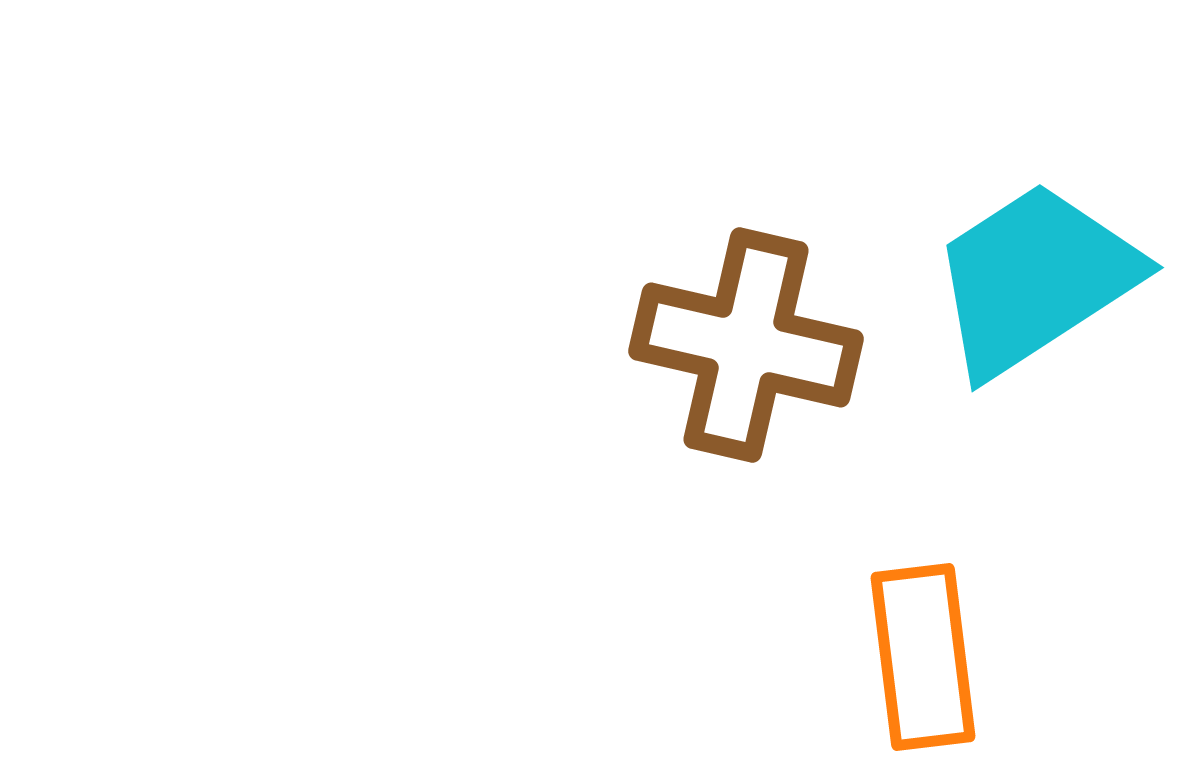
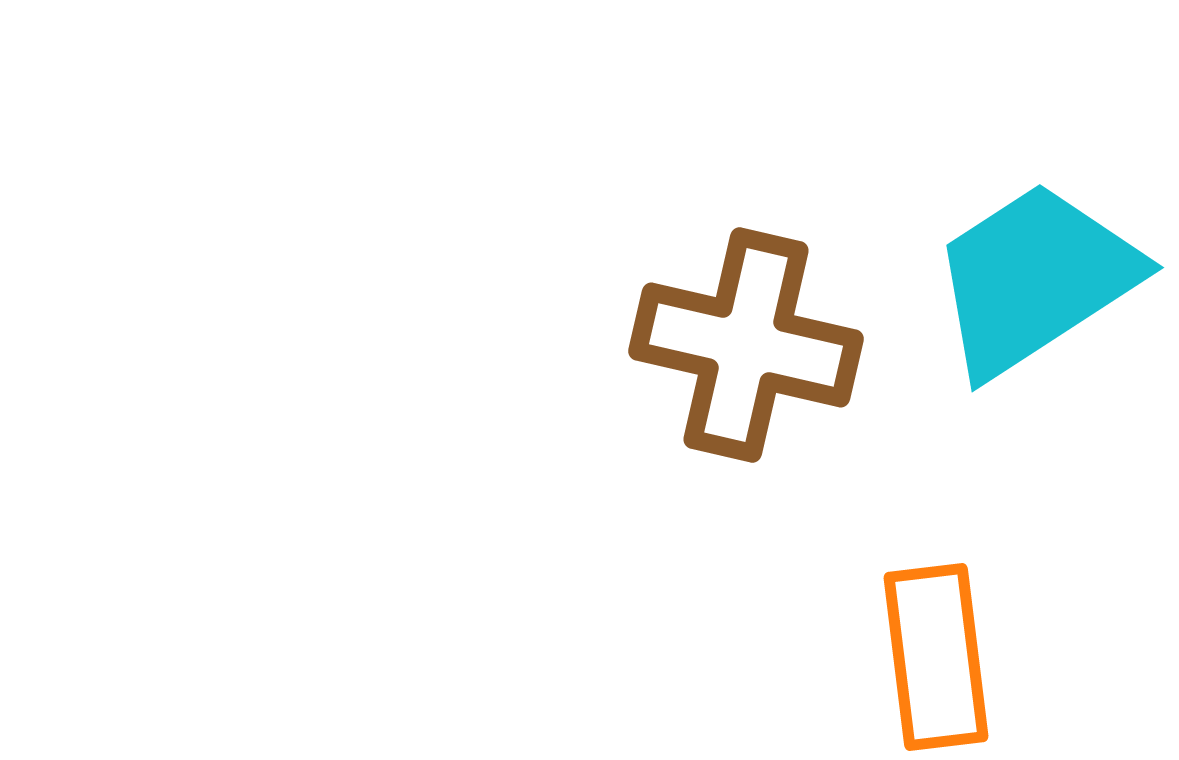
orange rectangle: moved 13 px right
